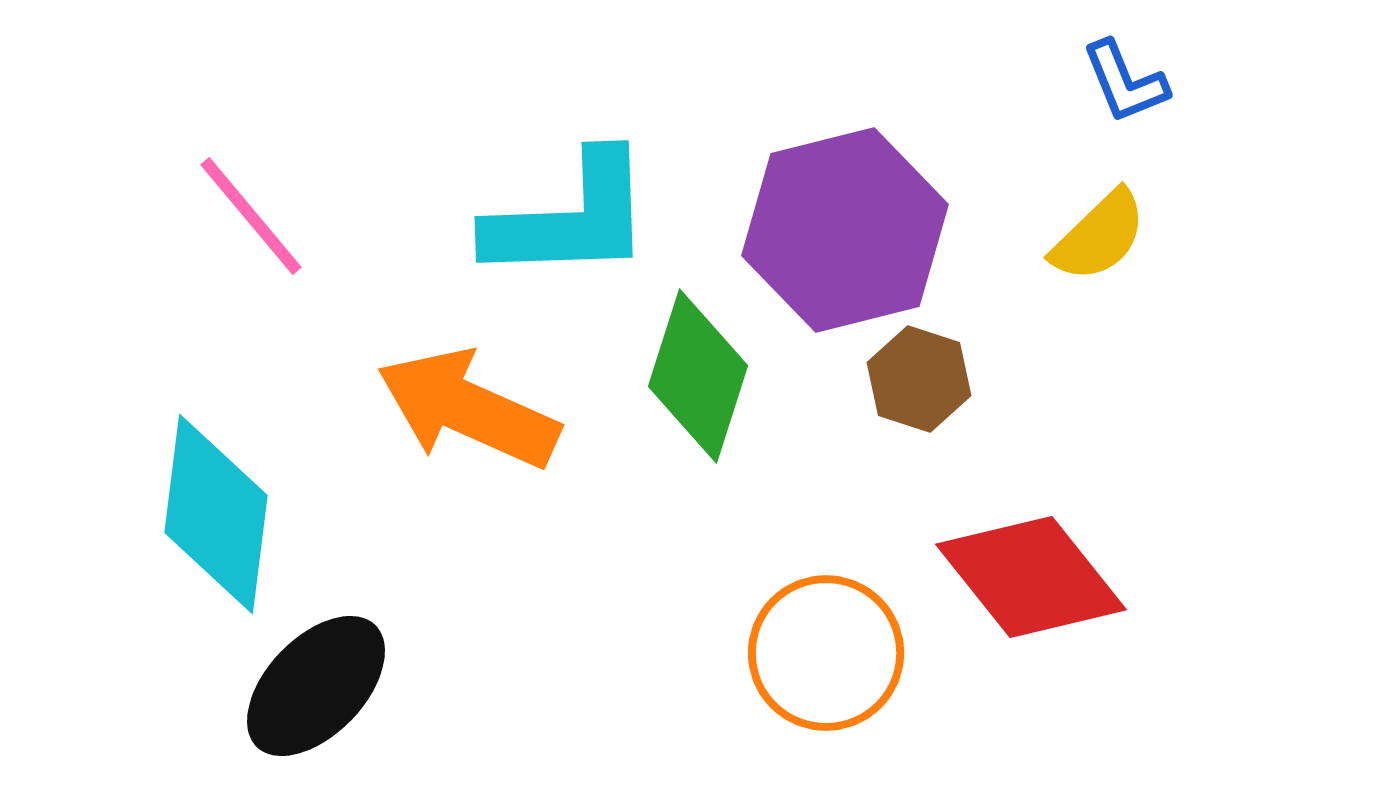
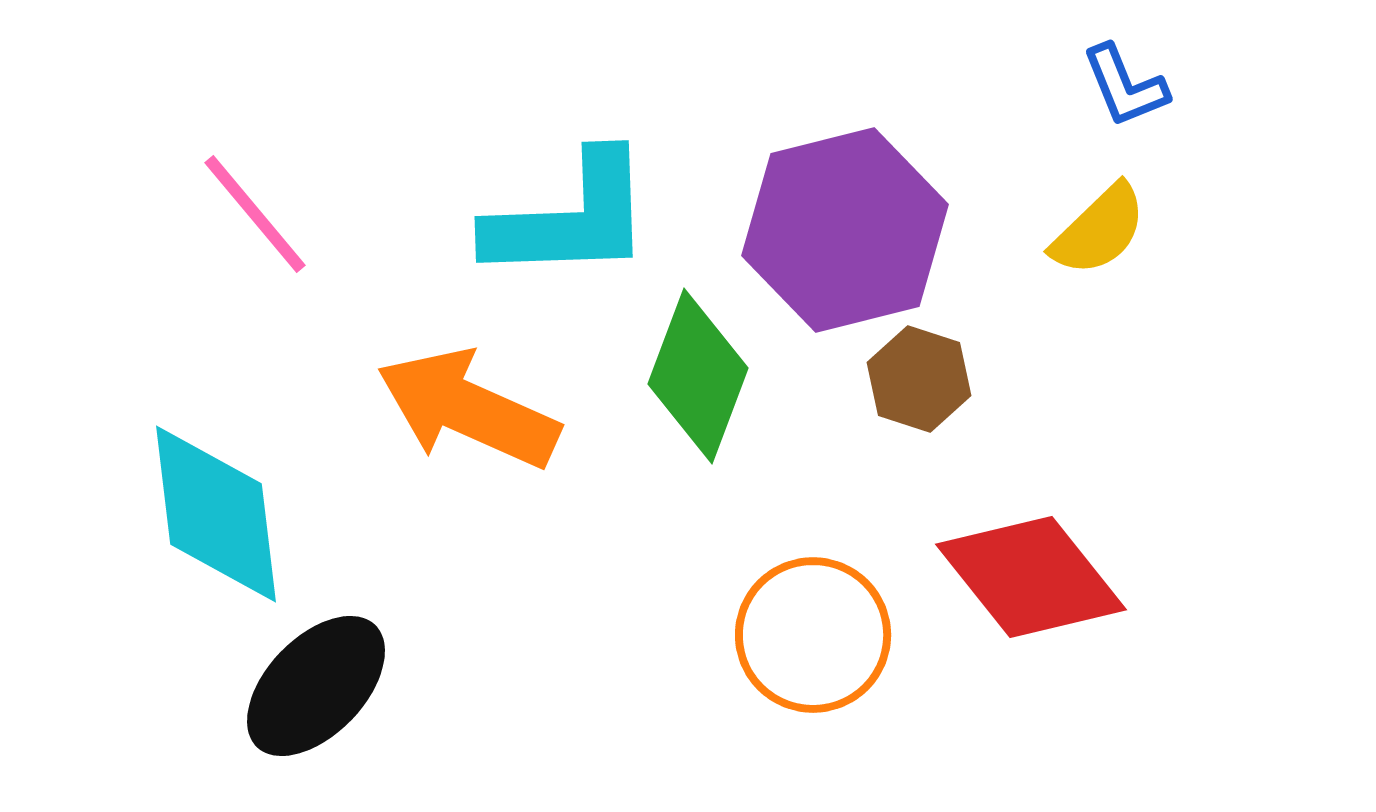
blue L-shape: moved 4 px down
pink line: moved 4 px right, 2 px up
yellow semicircle: moved 6 px up
green diamond: rotated 3 degrees clockwise
cyan diamond: rotated 14 degrees counterclockwise
orange circle: moved 13 px left, 18 px up
